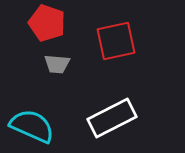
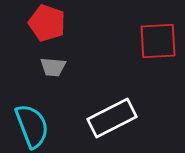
red square: moved 42 px right; rotated 9 degrees clockwise
gray trapezoid: moved 4 px left, 3 px down
cyan semicircle: rotated 45 degrees clockwise
